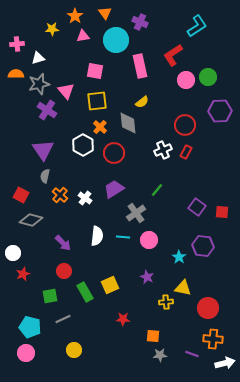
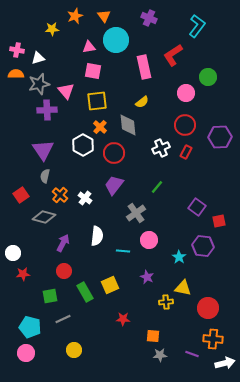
orange triangle at (105, 13): moved 1 px left, 3 px down
orange star at (75, 16): rotated 14 degrees clockwise
purple cross at (140, 22): moved 9 px right, 4 px up
cyan L-shape at (197, 26): rotated 20 degrees counterclockwise
pink triangle at (83, 36): moved 6 px right, 11 px down
pink cross at (17, 44): moved 6 px down; rotated 16 degrees clockwise
pink rectangle at (140, 66): moved 4 px right, 1 px down
pink square at (95, 71): moved 2 px left
pink circle at (186, 80): moved 13 px down
purple cross at (47, 110): rotated 36 degrees counterclockwise
purple hexagon at (220, 111): moved 26 px down
gray diamond at (128, 123): moved 2 px down
white cross at (163, 150): moved 2 px left, 2 px up
purple trapezoid at (114, 189): moved 4 px up; rotated 20 degrees counterclockwise
green line at (157, 190): moved 3 px up
red square at (21, 195): rotated 28 degrees clockwise
red square at (222, 212): moved 3 px left, 9 px down; rotated 16 degrees counterclockwise
gray diamond at (31, 220): moved 13 px right, 3 px up
cyan line at (123, 237): moved 14 px down
purple arrow at (63, 243): rotated 108 degrees counterclockwise
red star at (23, 274): rotated 16 degrees clockwise
